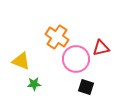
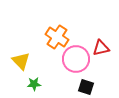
yellow triangle: rotated 24 degrees clockwise
